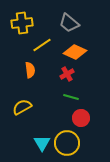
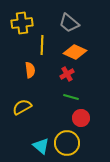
yellow line: rotated 54 degrees counterclockwise
cyan triangle: moved 1 px left, 3 px down; rotated 18 degrees counterclockwise
